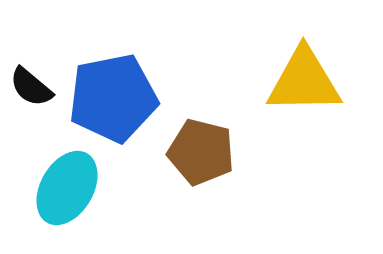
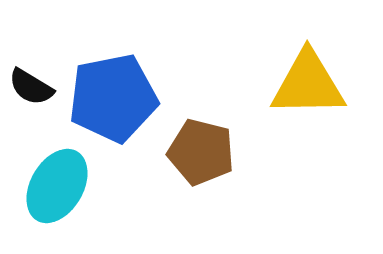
yellow triangle: moved 4 px right, 3 px down
black semicircle: rotated 9 degrees counterclockwise
cyan ellipse: moved 10 px left, 2 px up
